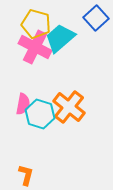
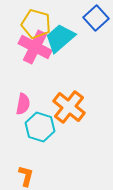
cyan hexagon: moved 13 px down
orange L-shape: moved 1 px down
